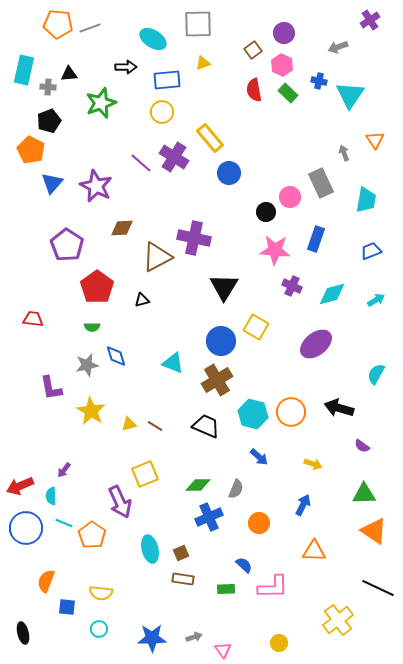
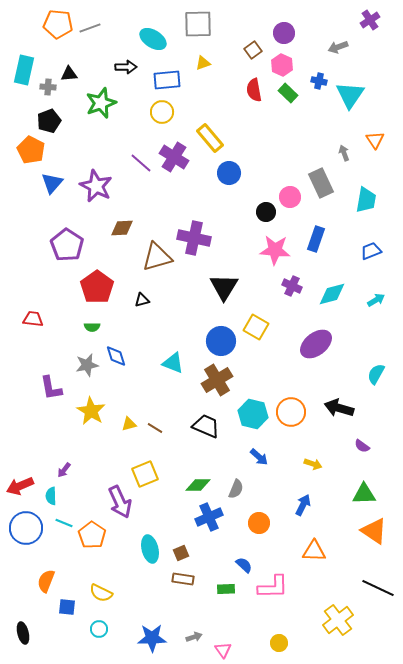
brown triangle at (157, 257): rotated 12 degrees clockwise
brown line at (155, 426): moved 2 px down
yellow semicircle at (101, 593): rotated 20 degrees clockwise
